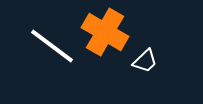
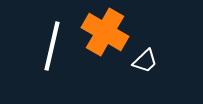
white line: rotated 66 degrees clockwise
